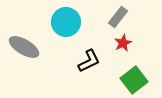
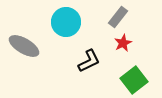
gray ellipse: moved 1 px up
